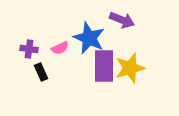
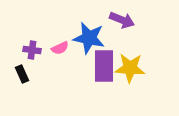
blue star: rotated 12 degrees counterclockwise
purple cross: moved 3 px right, 1 px down
yellow star: rotated 20 degrees clockwise
black rectangle: moved 19 px left, 2 px down
